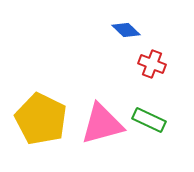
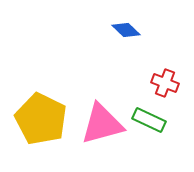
red cross: moved 13 px right, 19 px down
